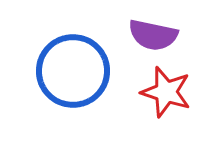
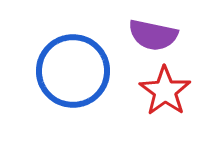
red star: moved 1 px left, 1 px up; rotated 18 degrees clockwise
